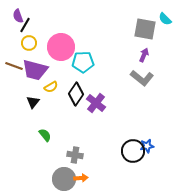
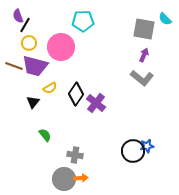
gray square: moved 1 px left
cyan pentagon: moved 41 px up
purple trapezoid: moved 4 px up
yellow semicircle: moved 1 px left, 1 px down
